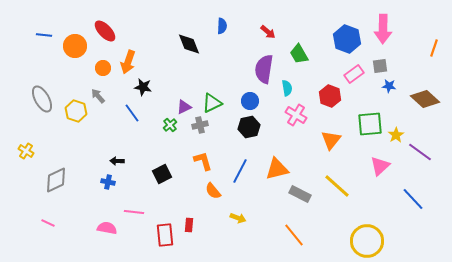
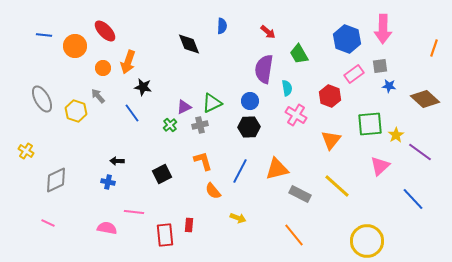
black hexagon at (249, 127): rotated 10 degrees clockwise
